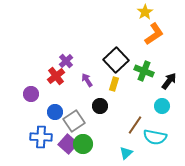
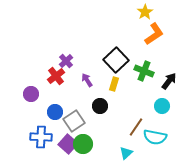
brown line: moved 1 px right, 2 px down
